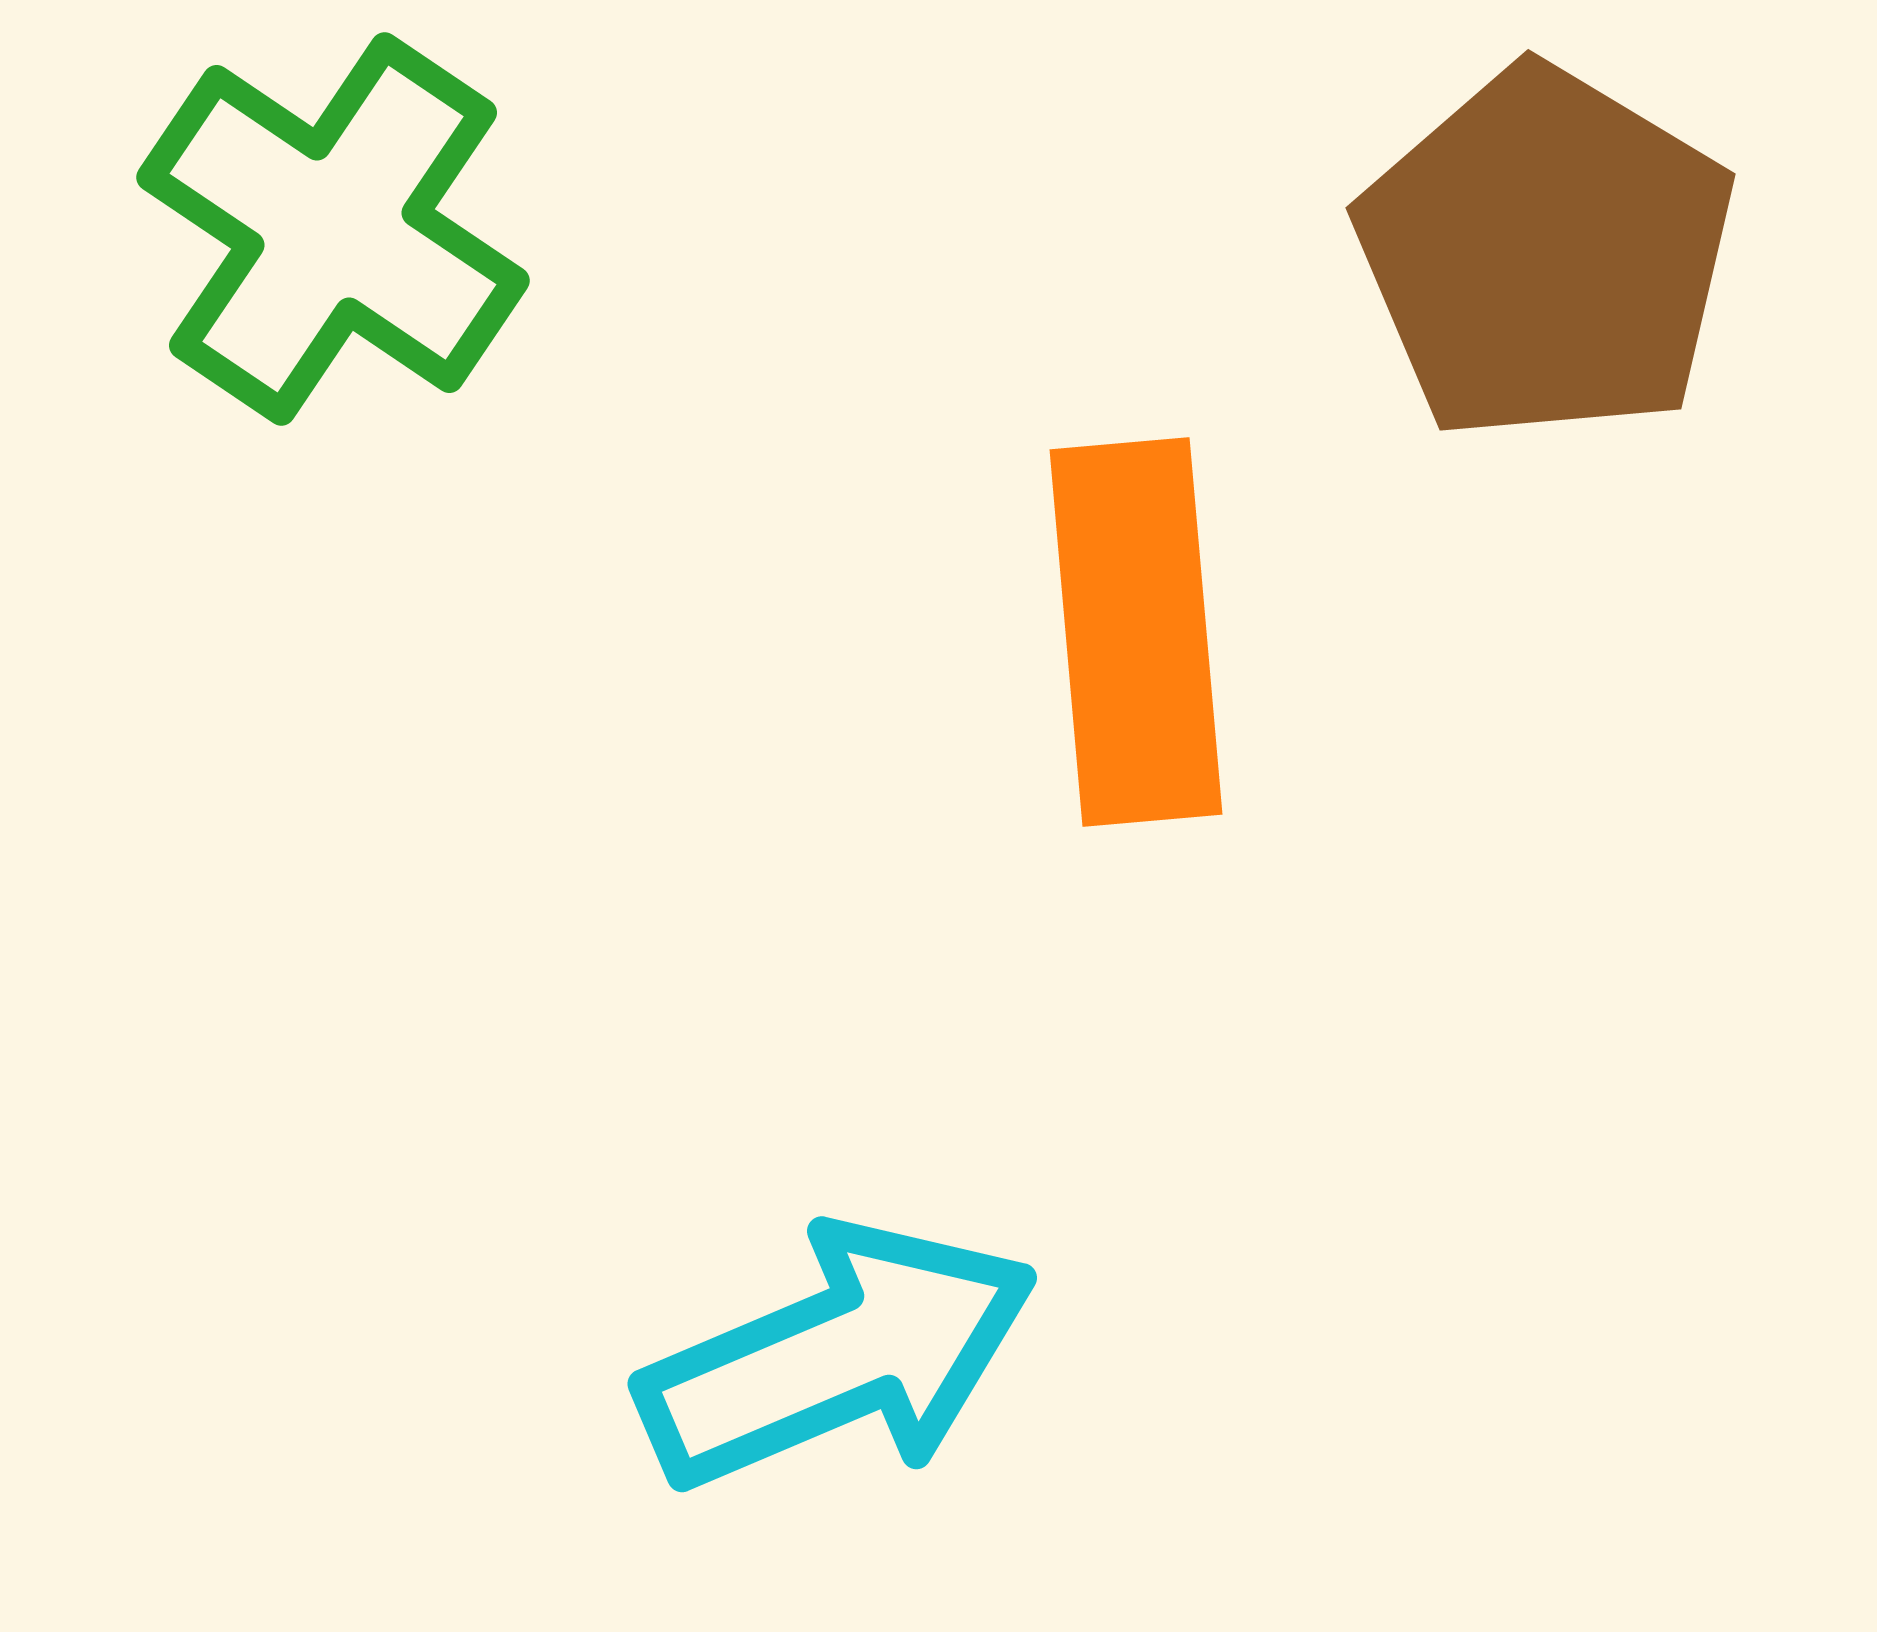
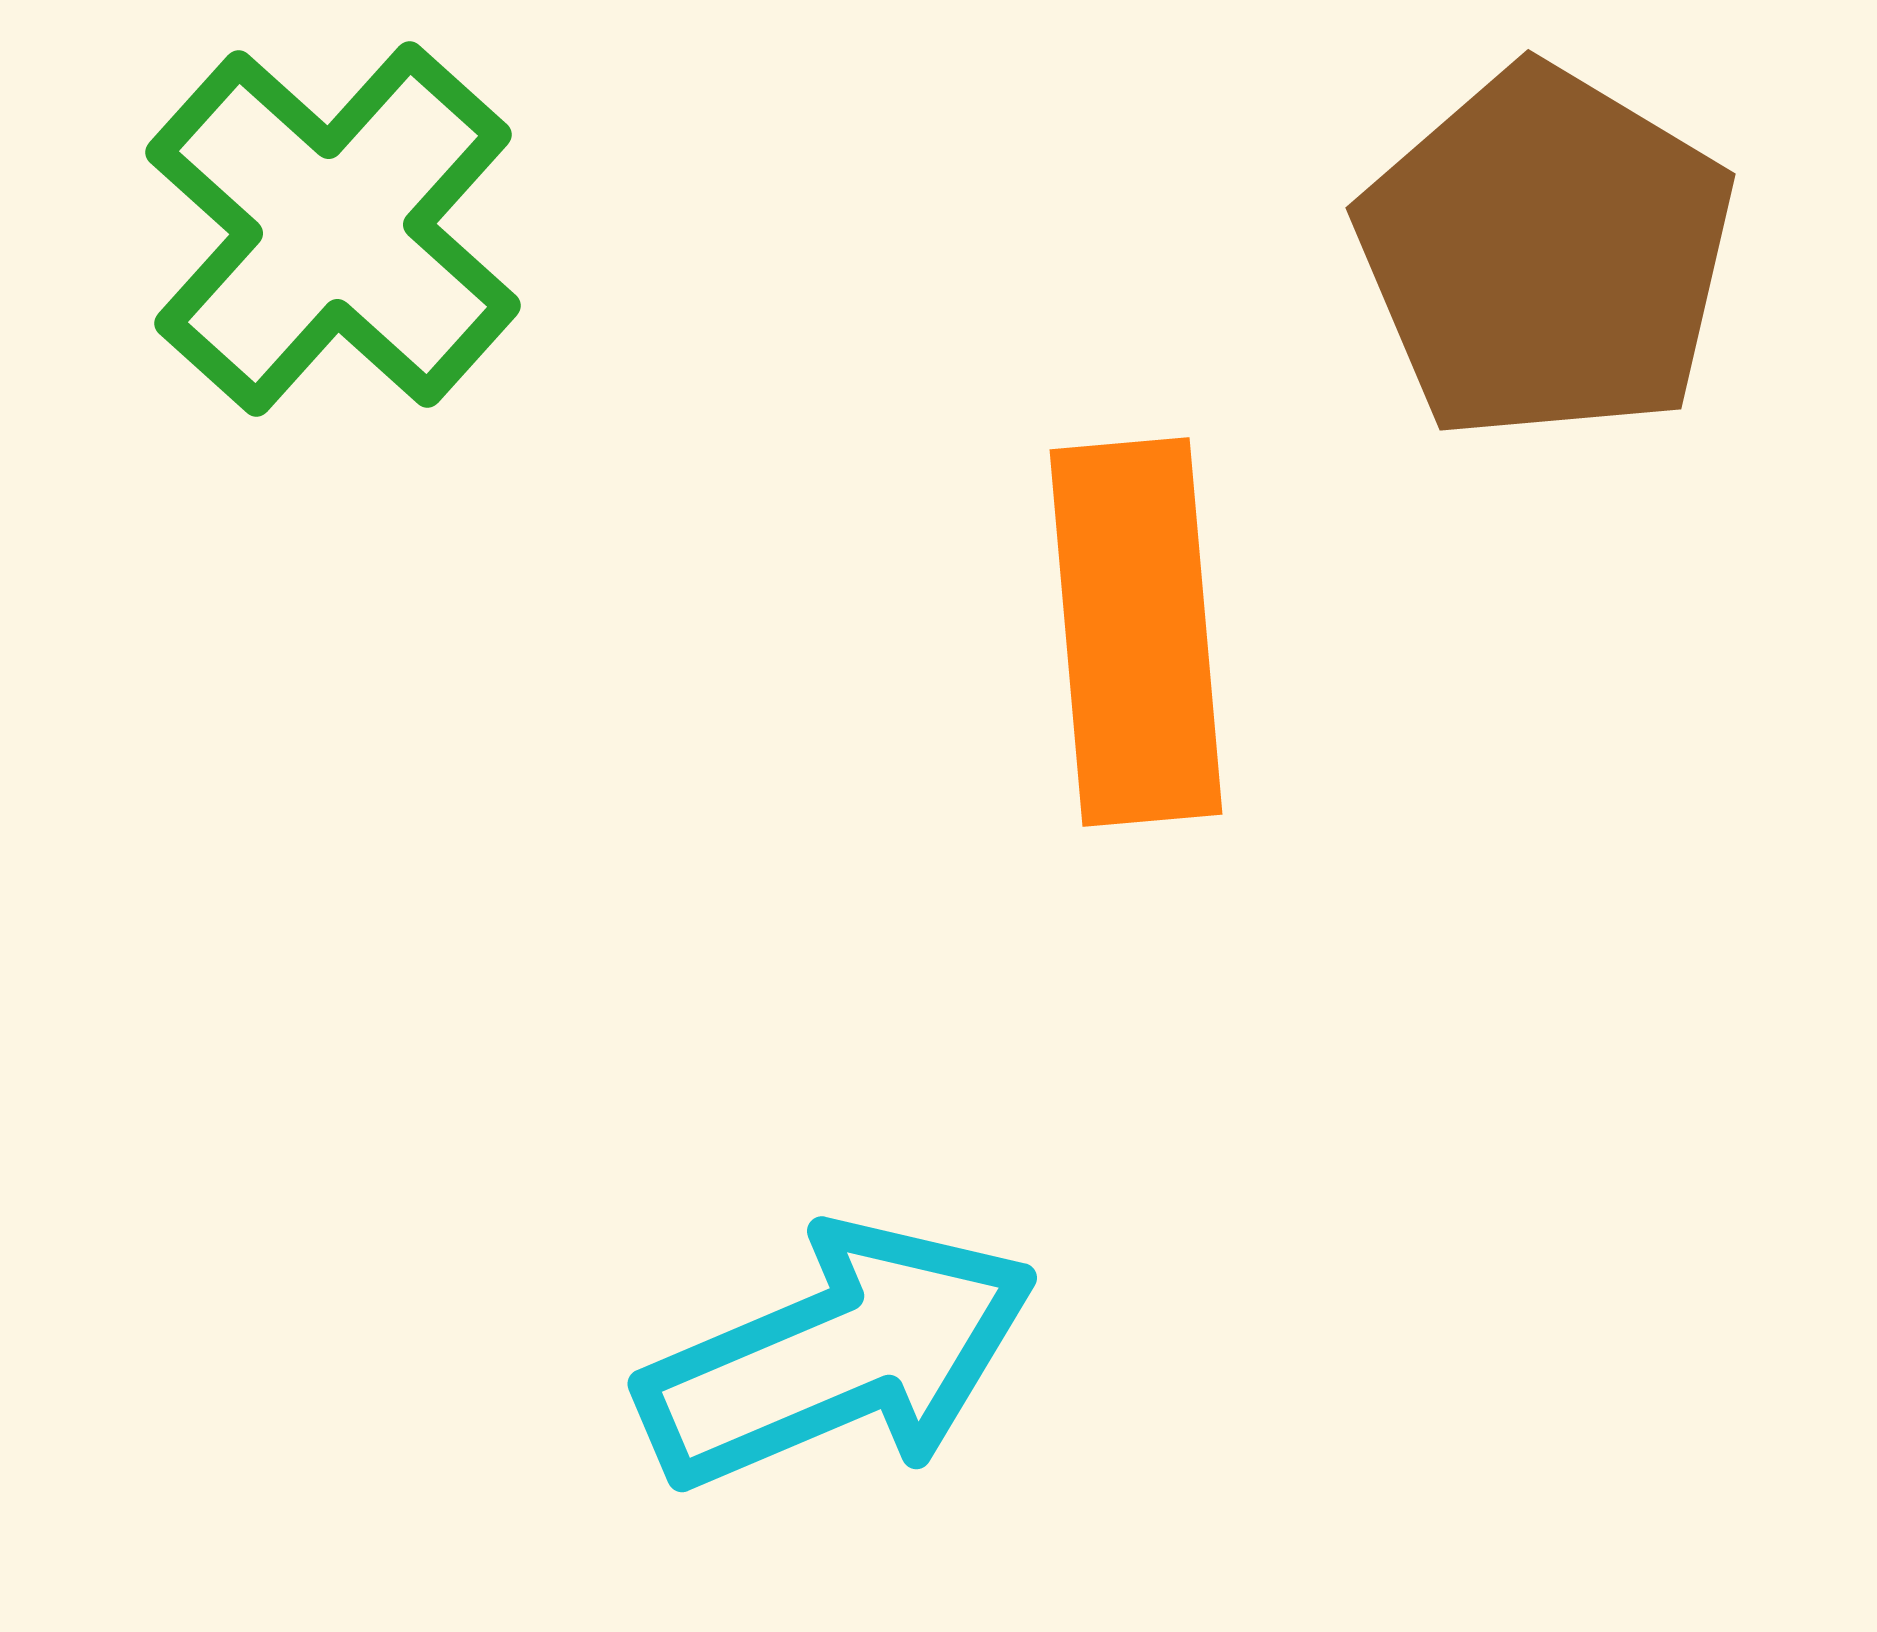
green cross: rotated 8 degrees clockwise
